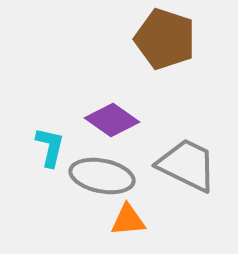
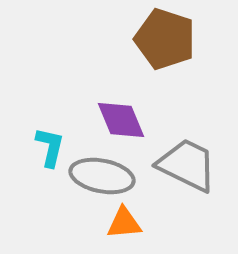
purple diamond: moved 9 px right; rotated 32 degrees clockwise
orange triangle: moved 4 px left, 3 px down
